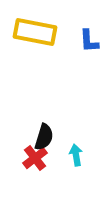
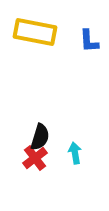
black semicircle: moved 4 px left
cyan arrow: moved 1 px left, 2 px up
